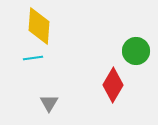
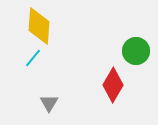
cyan line: rotated 42 degrees counterclockwise
